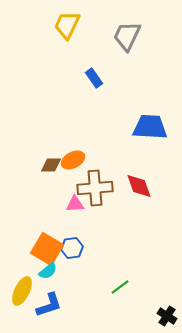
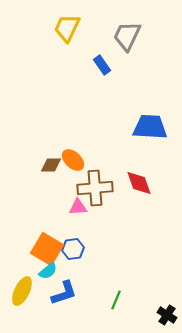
yellow trapezoid: moved 3 px down
blue rectangle: moved 8 px right, 13 px up
orange ellipse: rotated 70 degrees clockwise
red diamond: moved 3 px up
pink triangle: moved 3 px right, 3 px down
blue hexagon: moved 1 px right, 1 px down
green line: moved 4 px left, 13 px down; rotated 30 degrees counterclockwise
blue L-shape: moved 15 px right, 12 px up
black cross: moved 1 px up
